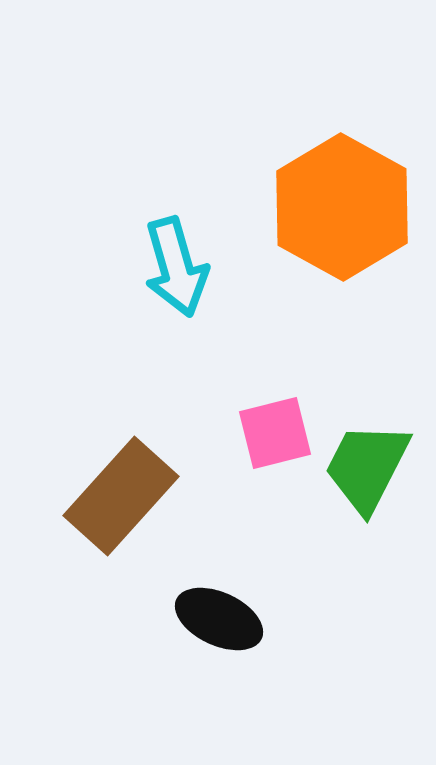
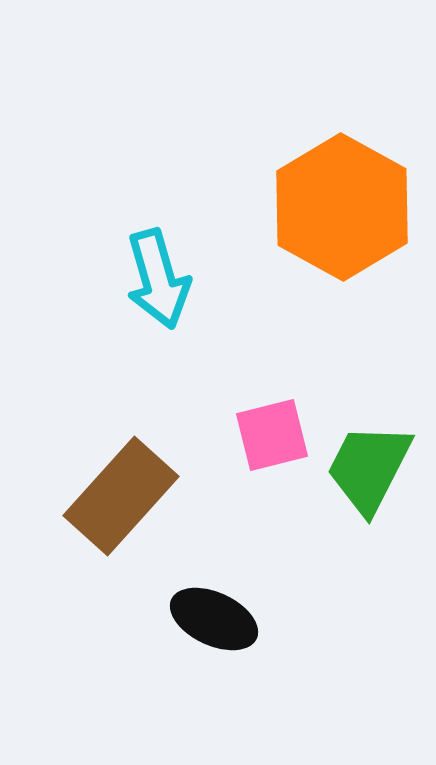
cyan arrow: moved 18 px left, 12 px down
pink square: moved 3 px left, 2 px down
green trapezoid: moved 2 px right, 1 px down
black ellipse: moved 5 px left
